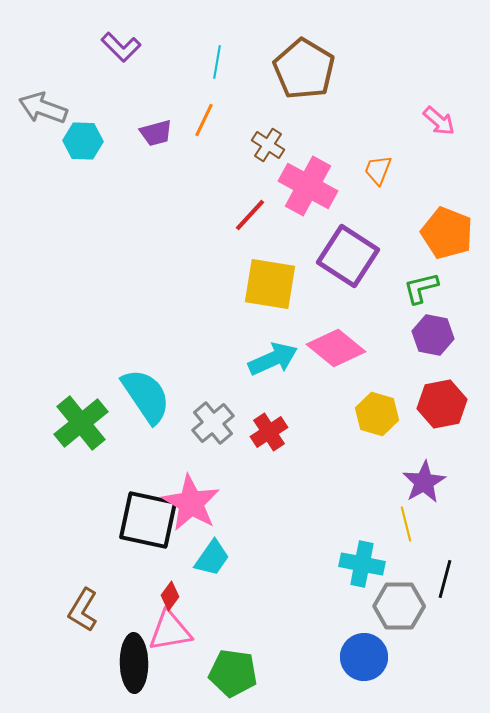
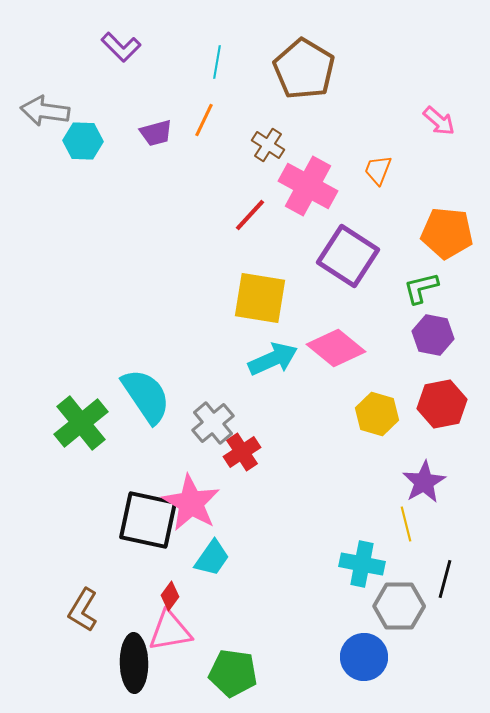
gray arrow: moved 2 px right, 3 px down; rotated 12 degrees counterclockwise
orange pentagon: rotated 15 degrees counterclockwise
yellow square: moved 10 px left, 14 px down
red cross: moved 27 px left, 20 px down
